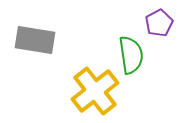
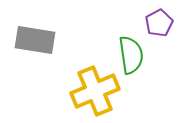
yellow cross: rotated 15 degrees clockwise
